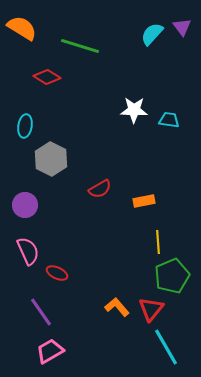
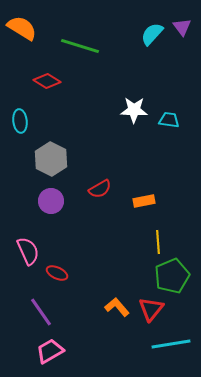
red diamond: moved 4 px down
cyan ellipse: moved 5 px left, 5 px up; rotated 15 degrees counterclockwise
purple circle: moved 26 px right, 4 px up
cyan line: moved 5 px right, 3 px up; rotated 69 degrees counterclockwise
